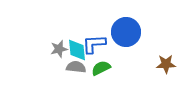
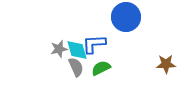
blue circle: moved 15 px up
cyan diamond: rotated 10 degrees counterclockwise
gray semicircle: rotated 60 degrees clockwise
